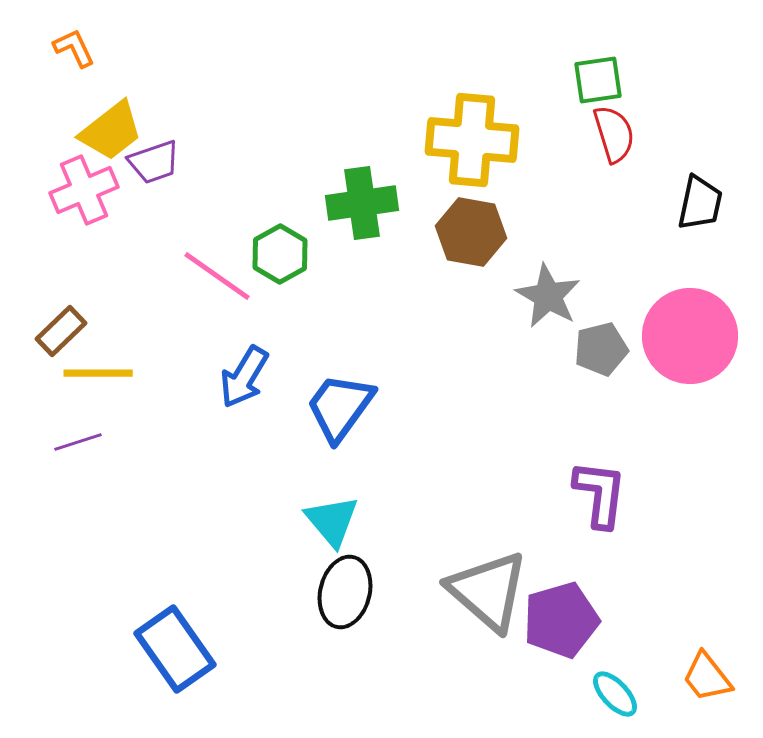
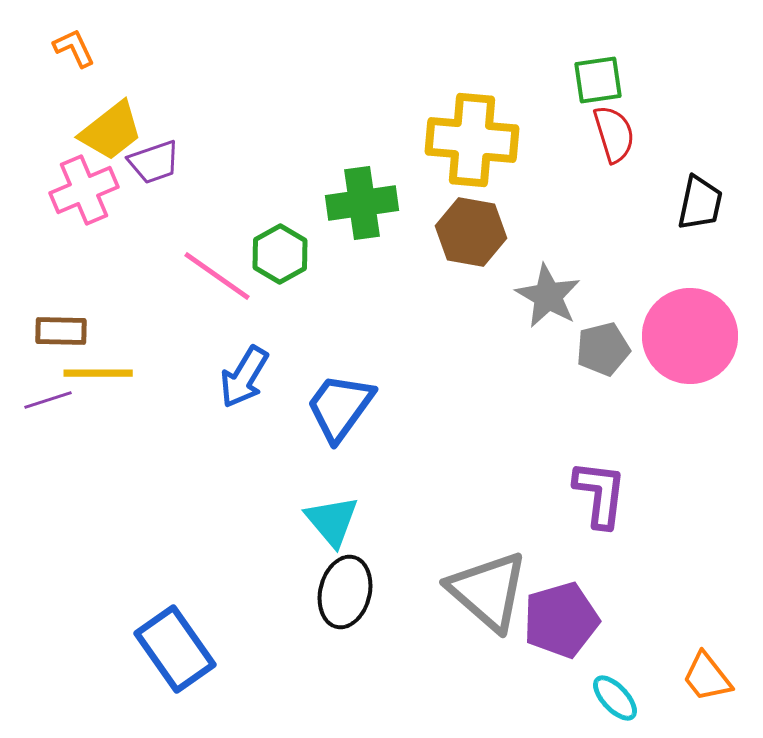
brown rectangle: rotated 45 degrees clockwise
gray pentagon: moved 2 px right
purple line: moved 30 px left, 42 px up
cyan ellipse: moved 4 px down
